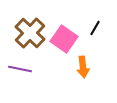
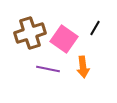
brown cross: rotated 28 degrees clockwise
purple line: moved 28 px right
